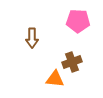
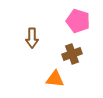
pink pentagon: rotated 15 degrees clockwise
brown cross: moved 8 px up
